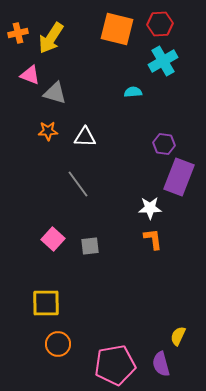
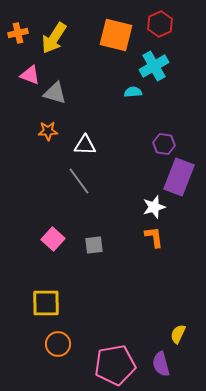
red hexagon: rotated 20 degrees counterclockwise
orange square: moved 1 px left, 6 px down
yellow arrow: moved 3 px right
cyan cross: moved 9 px left, 5 px down
white triangle: moved 8 px down
gray line: moved 1 px right, 3 px up
white star: moved 4 px right, 1 px up; rotated 15 degrees counterclockwise
orange L-shape: moved 1 px right, 2 px up
gray square: moved 4 px right, 1 px up
yellow semicircle: moved 2 px up
